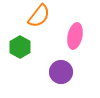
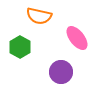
orange semicircle: rotated 65 degrees clockwise
pink ellipse: moved 2 px right, 2 px down; rotated 50 degrees counterclockwise
